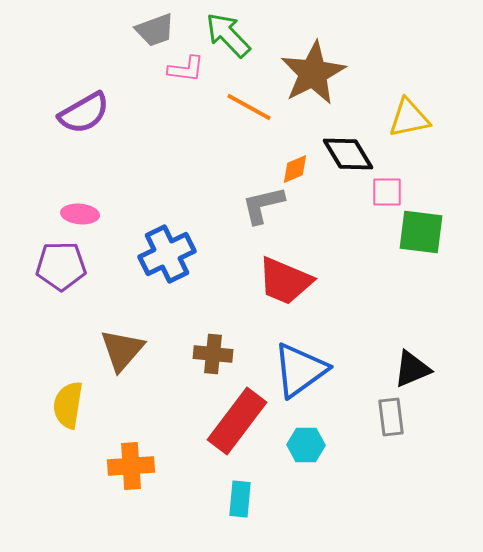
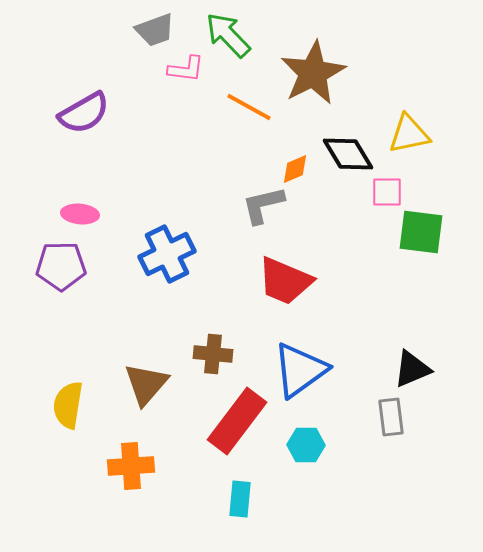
yellow triangle: moved 16 px down
brown triangle: moved 24 px right, 34 px down
